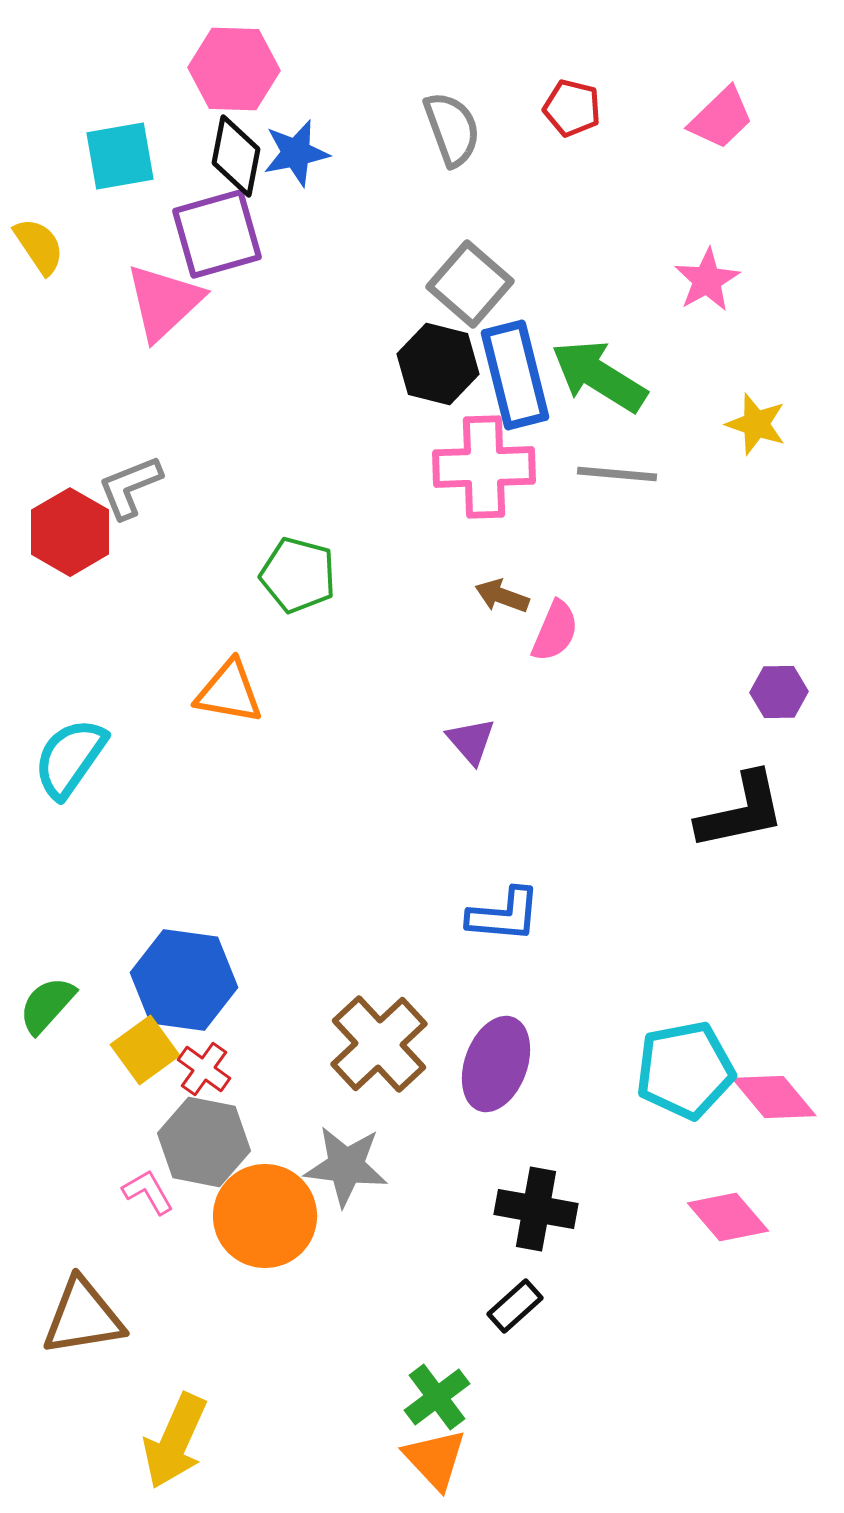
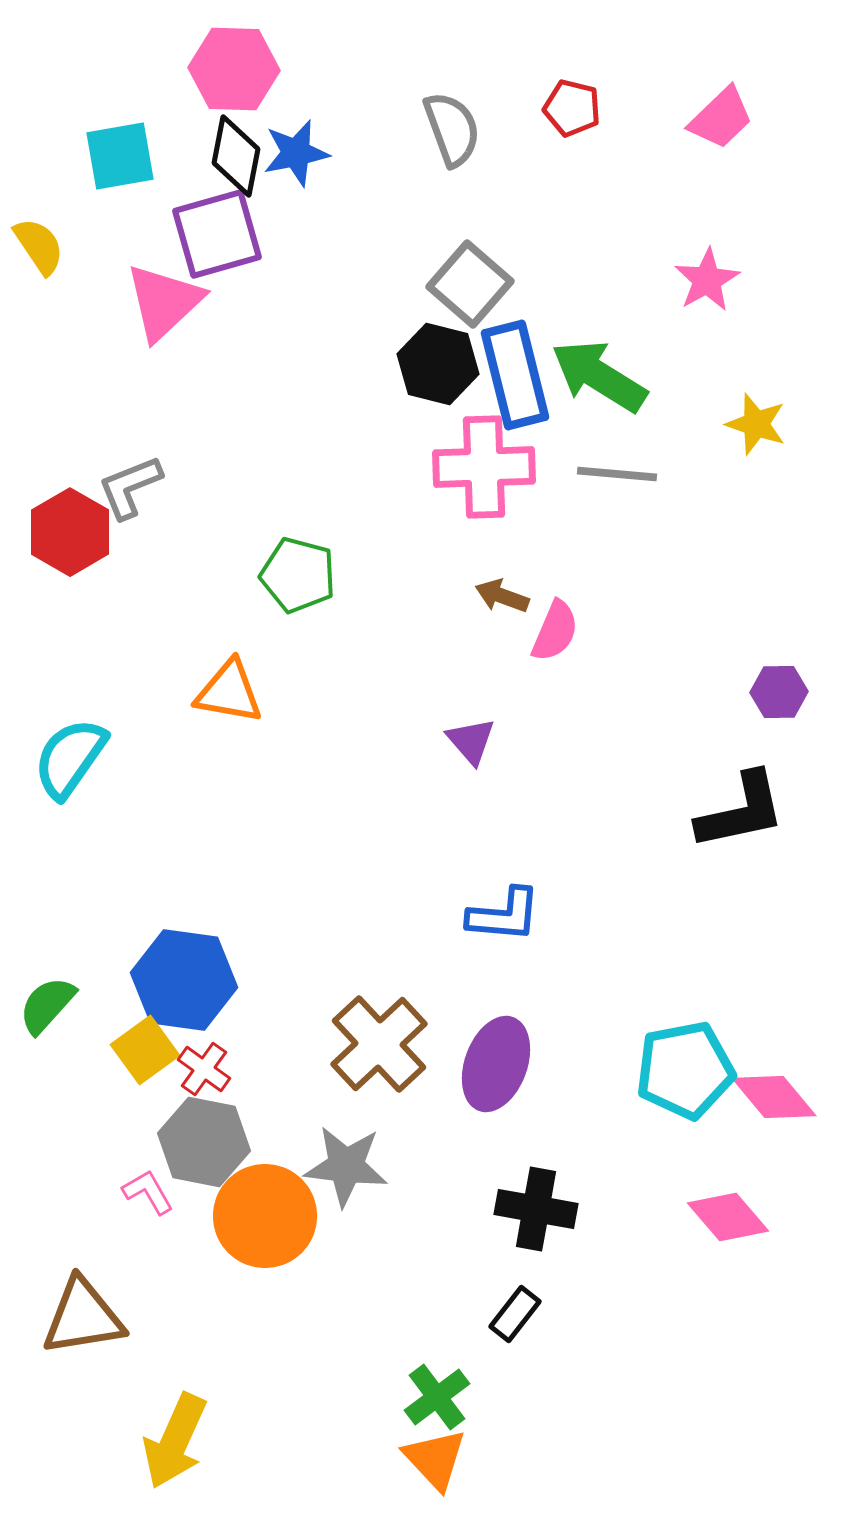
black rectangle at (515, 1306): moved 8 px down; rotated 10 degrees counterclockwise
